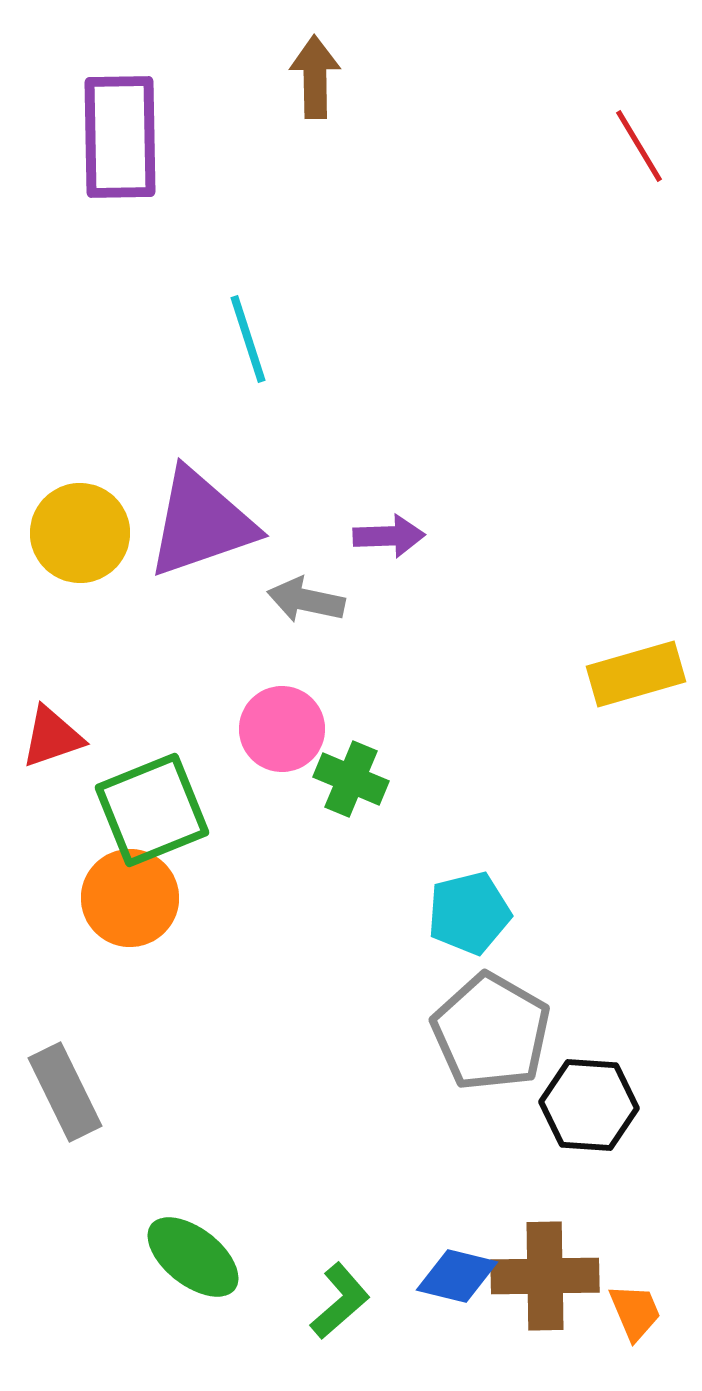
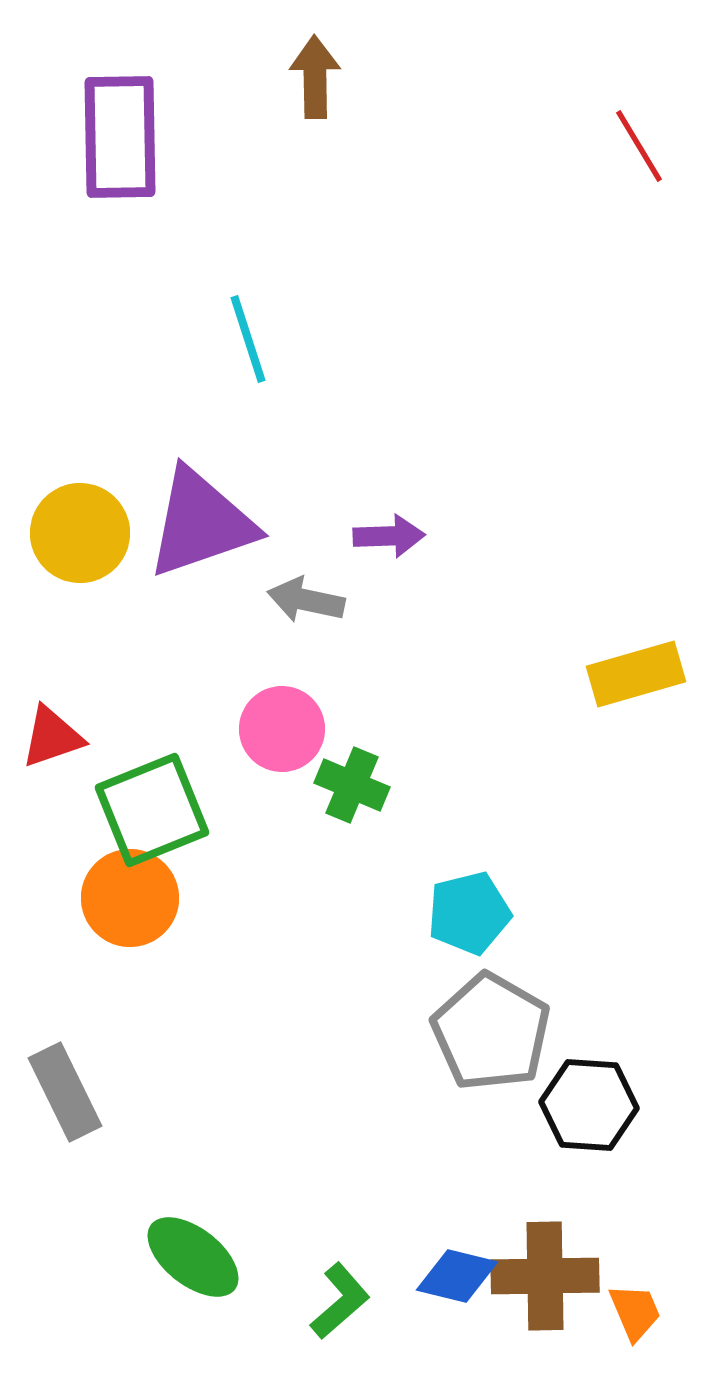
green cross: moved 1 px right, 6 px down
